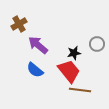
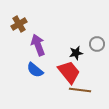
purple arrow: rotated 30 degrees clockwise
black star: moved 2 px right
red trapezoid: moved 1 px down
